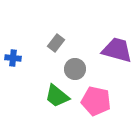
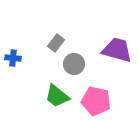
gray circle: moved 1 px left, 5 px up
